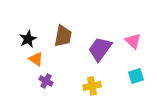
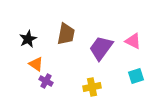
brown trapezoid: moved 3 px right, 2 px up
pink triangle: rotated 18 degrees counterclockwise
purple trapezoid: moved 1 px right, 1 px up
orange triangle: moved 5 px down
yellow cross: moved 1 px down
